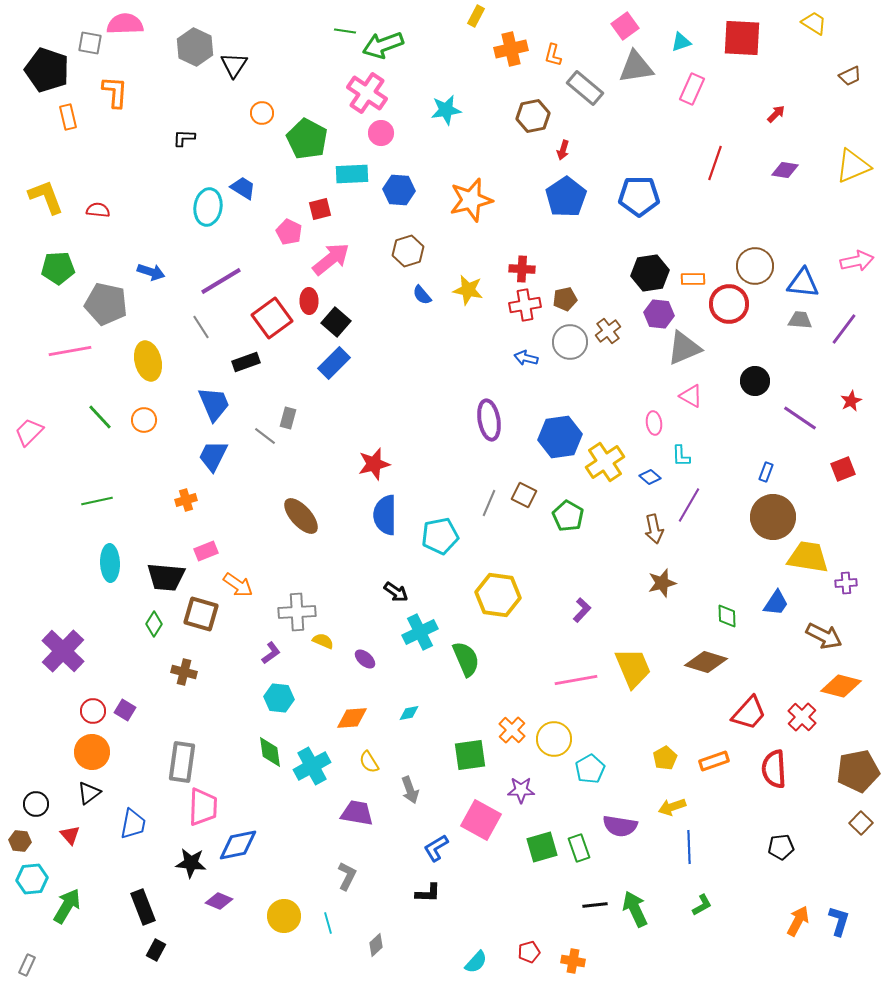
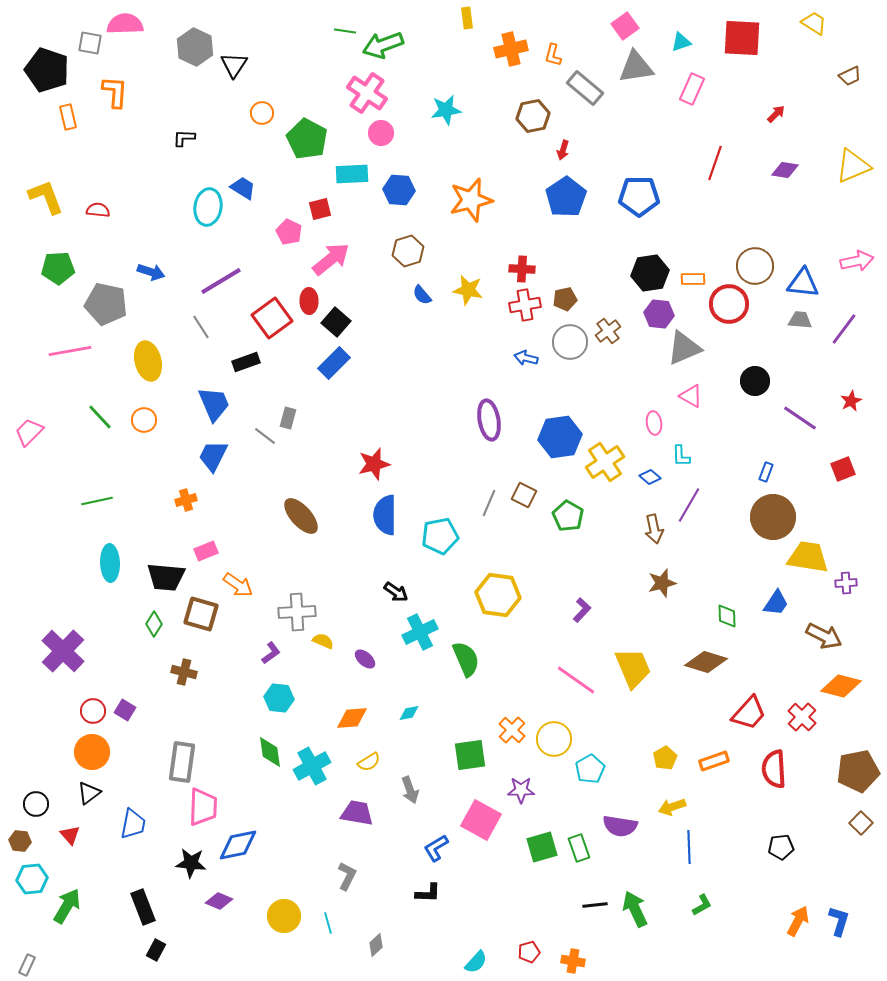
yellow rectangle at (476, 16): moved 9 px left, 2 px down; rotated 35 degrees counterclockwise
pink line at (576, 680): rotated 45 degrees clockwise
yellow semicircle at (369, 762): rotated 90 degrees counterclockwise
